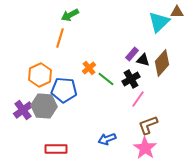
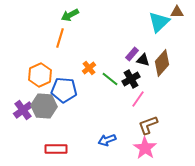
green line: moved 4 px right
blue arrow: moved 1 px down
